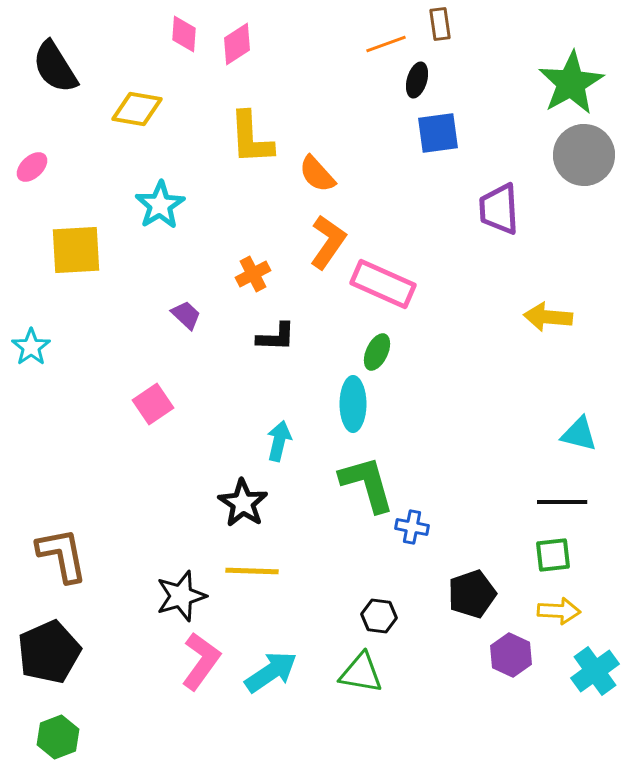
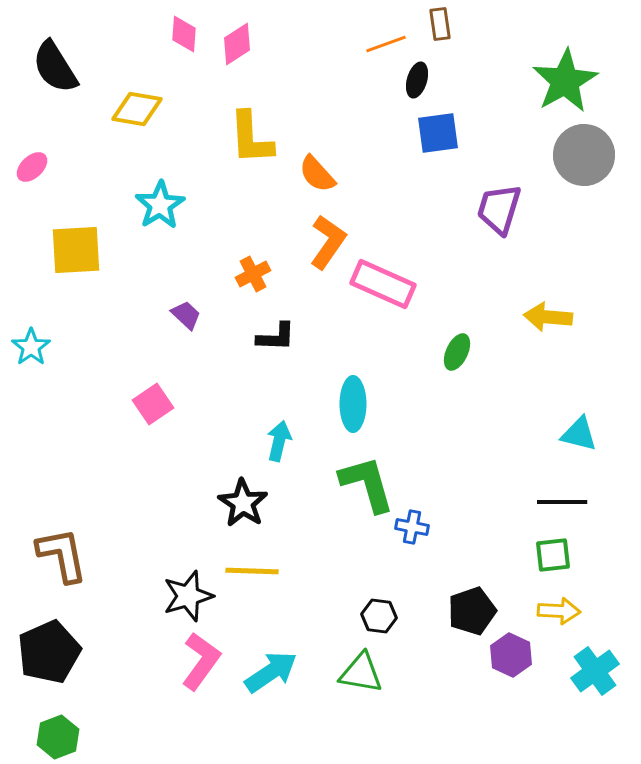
green star at (571, 83): moved 6 px left, 2 px up
purple trapezoid at (499, 209): rotated 20 degrees clockwise
green ellipse at (377, 352): moved 80 px right
black pentagon at (472, 594): moved 17 px down
black star at (181, 596): moved 7 px right
